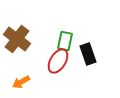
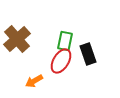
brown cross: rotated 12 degrees clockwise
red ellipse: moved 3 px right
orange arrow: moved 13 px right, 1 px up
